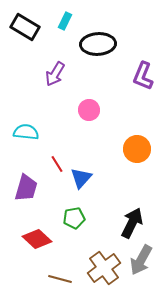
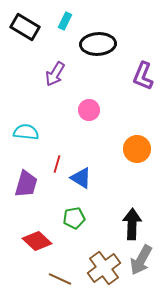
red line: rotated 48 degrees clockwise
blue triangle: rotated 40 degrees counterclockwise
purple trapezoid: moved 4 px up
black arrow: moved 1 px down; rotated 24 degrees counterclockwise
red diamond: moved 2 px down
brown line: rotated 10 degrees clockwise
